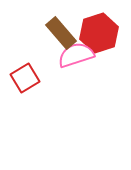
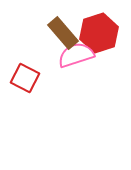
brown rectangle: moved 2 px right
red square: rotated 32 degrees counterclockwise
